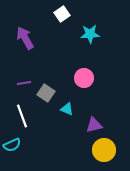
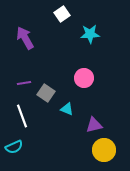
cyan semicircle: moved 2 px right, 2 px down
